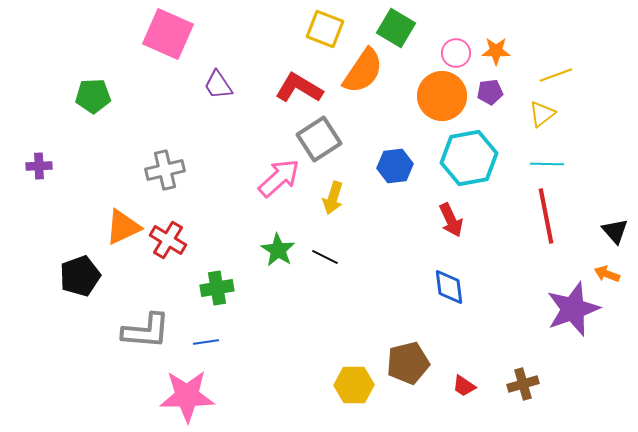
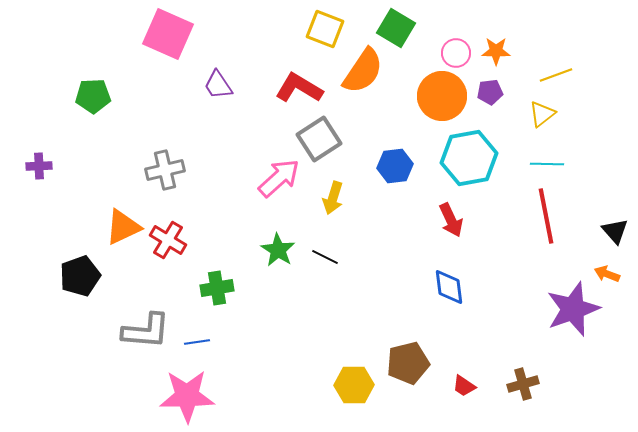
blue line: moved 9 px left
